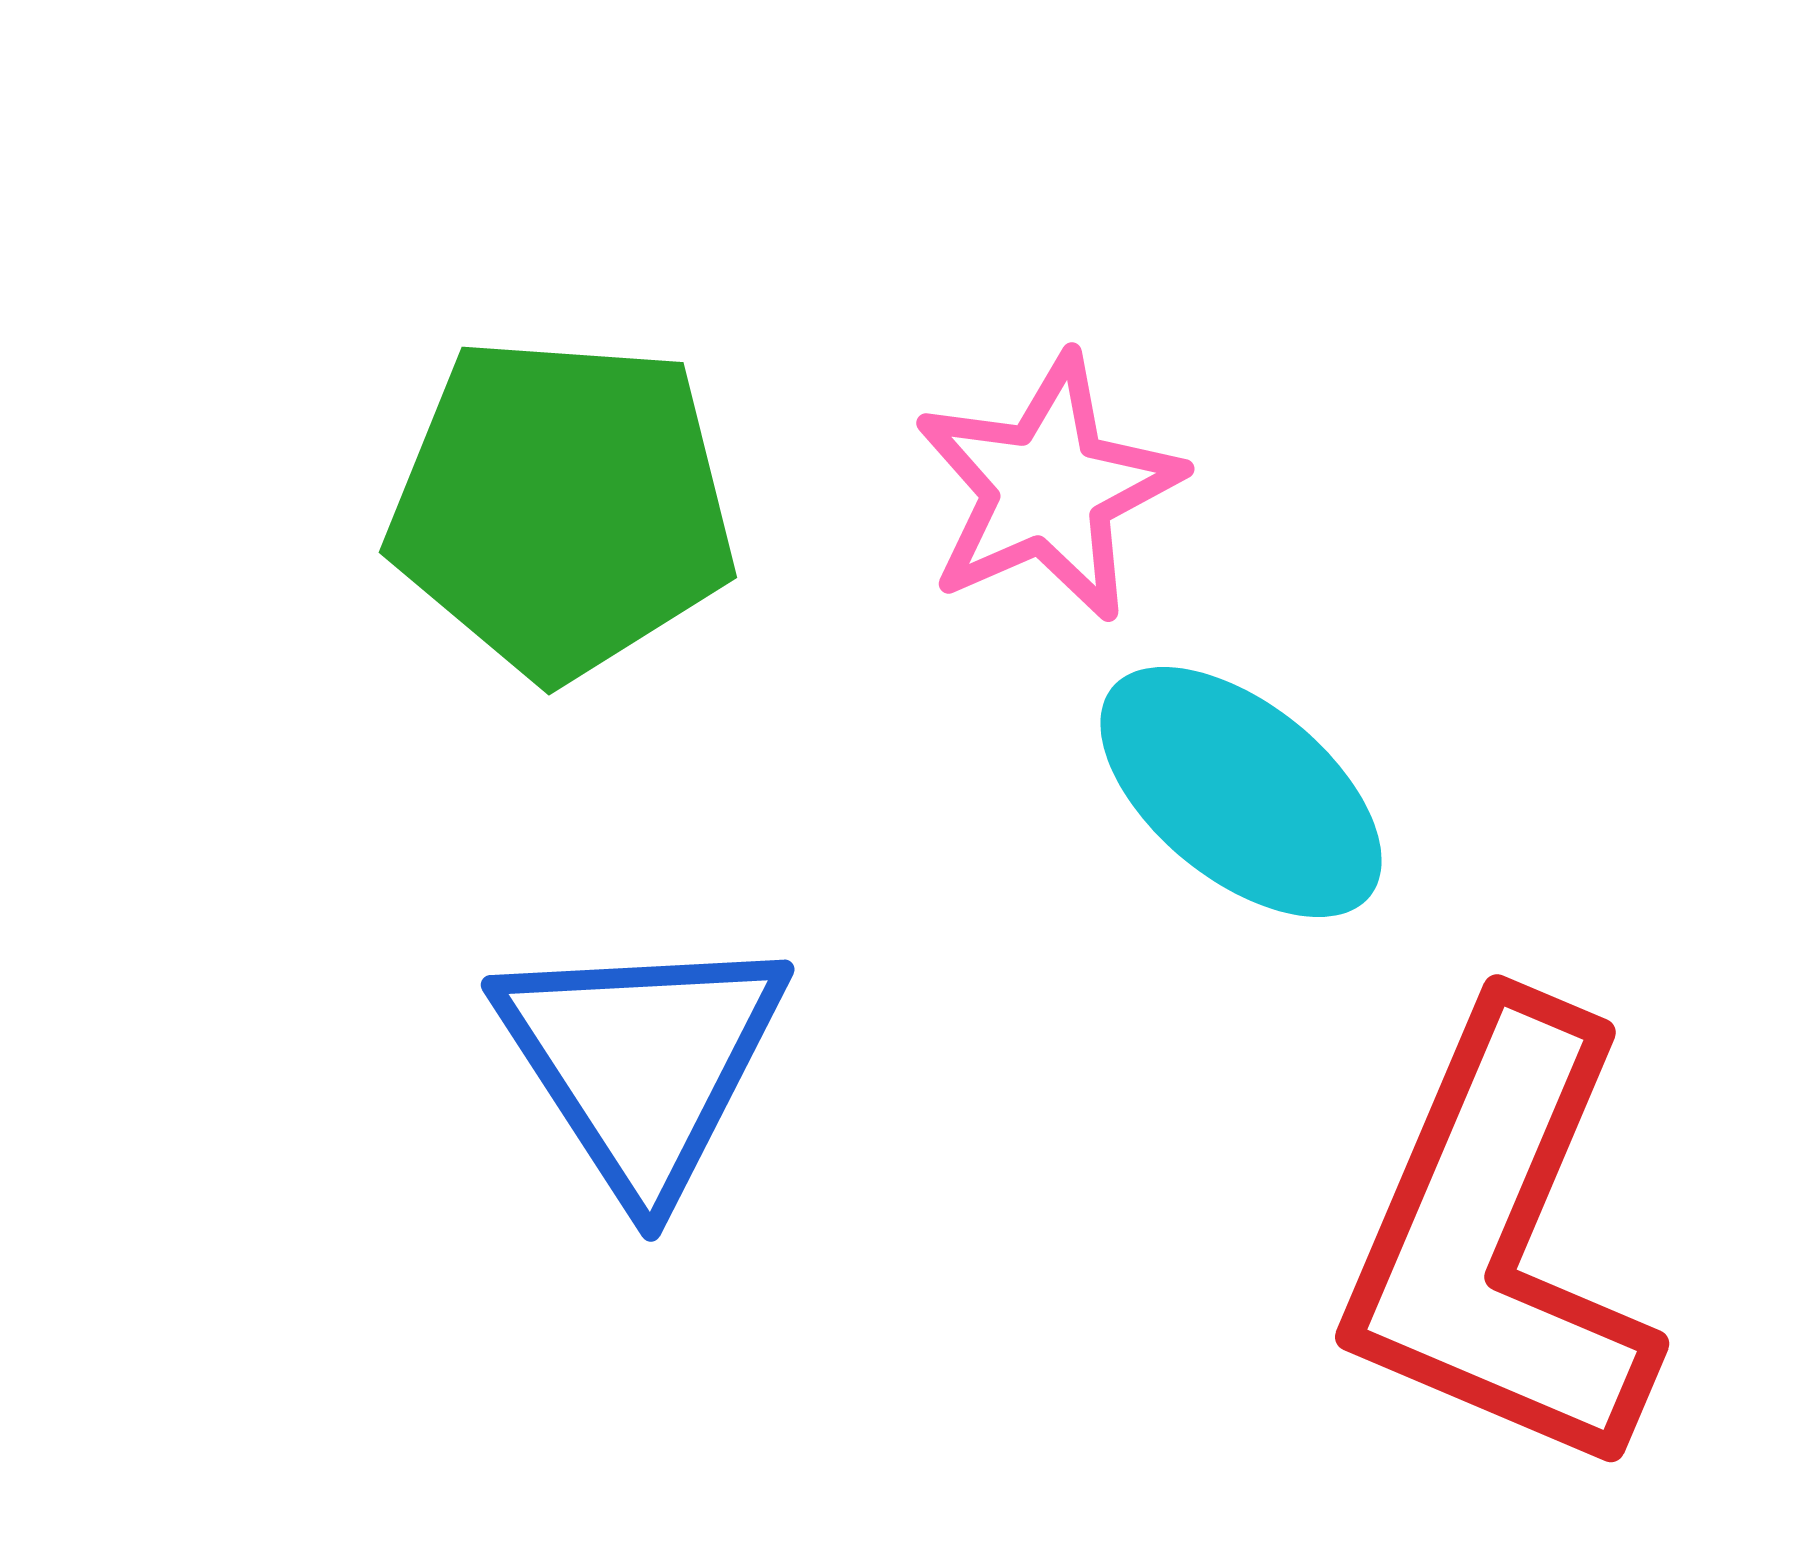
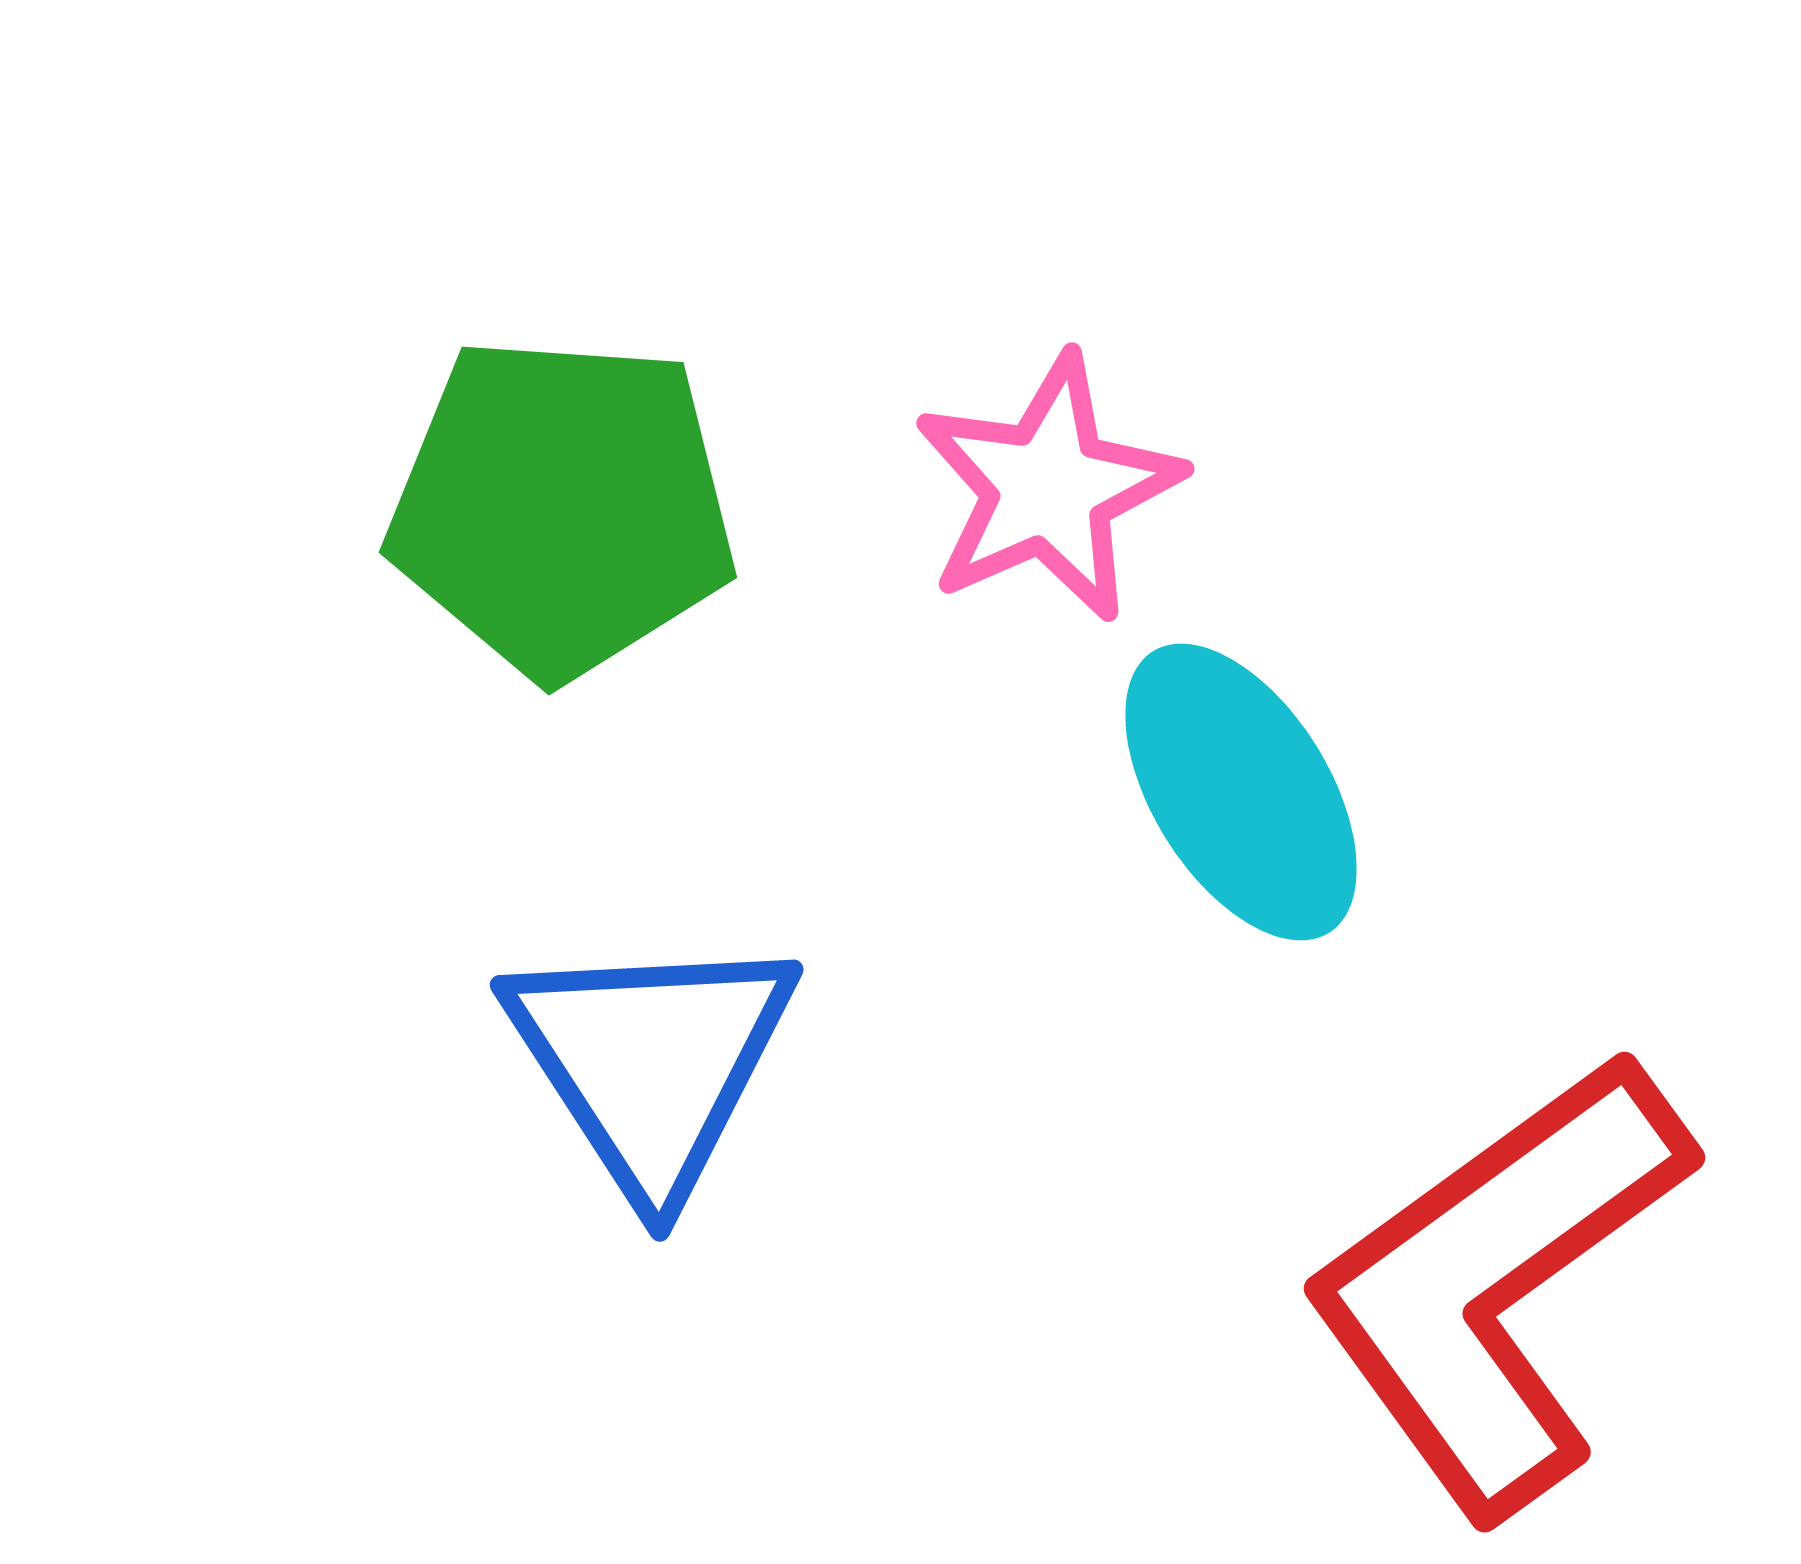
cyan ellipse: rotated 19 degrees clockwise
blue triangle: moved 9 px right
red L-shape: moved 3 px left, 43 px down; rotated 31 degrees clockwise
